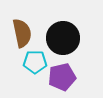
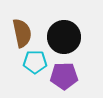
black circle: moved 1 px right, 1 px up
purple pentagon: moved 2 px right, 1 px up; rotated 12 degrees clockwise
